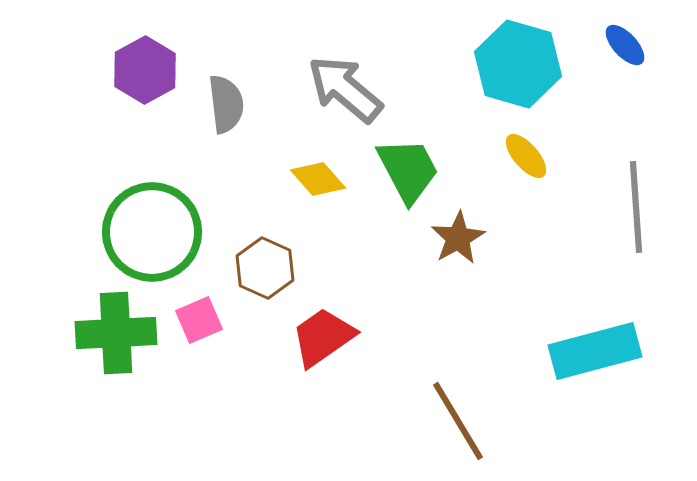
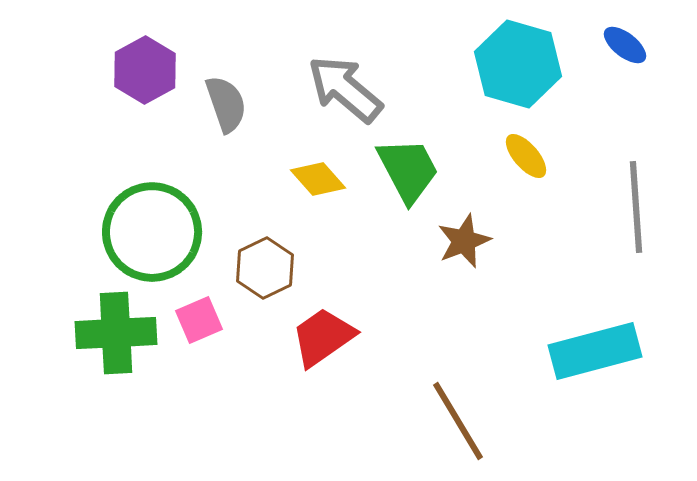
blue ellipse: rotated 9 degrees counterclockwise
gray semicircle: rotated 12 degrees counterclockwise
brown star: moved 6 px right, 3 px down; rotated 8 degrees clockwise
brown hexagon: rotated 10 degrees clockwise
